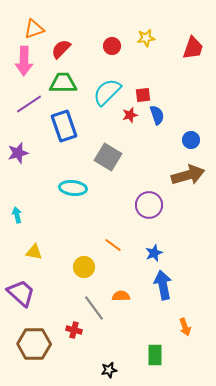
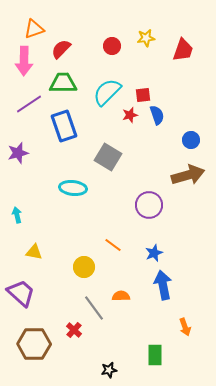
red trapezoid: moved 10 px left, 2 px down
red cross: rotated 28 degrees clockwise
